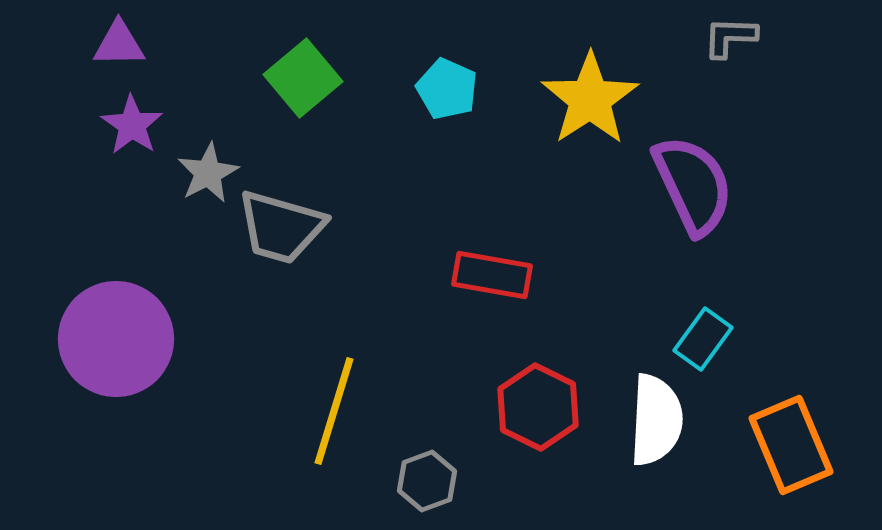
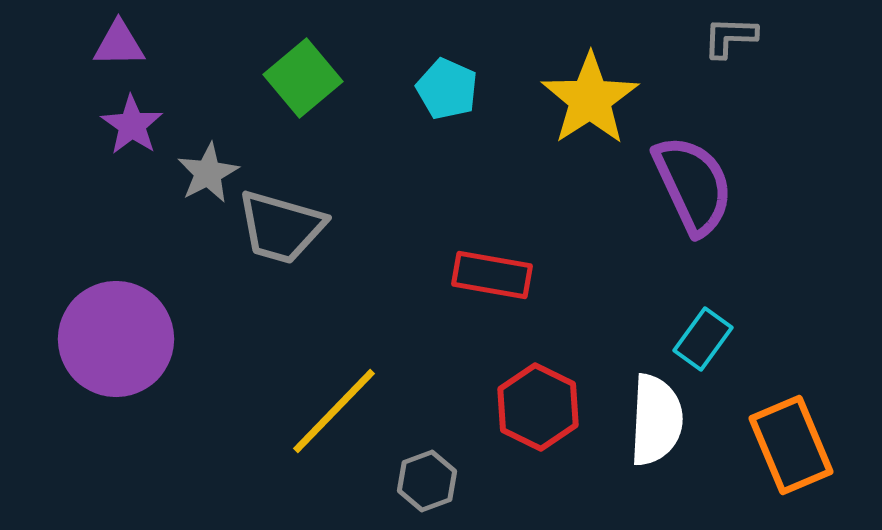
yellow line: rotated 27 degrees clockwise
